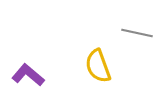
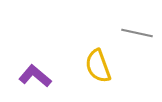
purple L-shape: moved 7 px right, 1 px down
